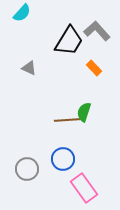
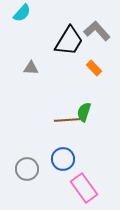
gray triangle: moved 2 px right; rotated 21 degrees counterclockwise
